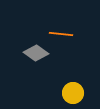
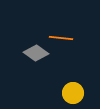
orange line: moved 4 px down
